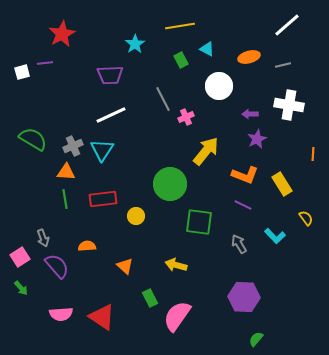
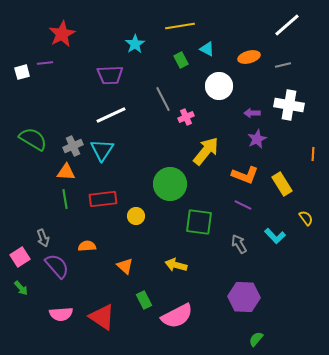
purple arrow at (250, 114): moved 2 px right, 1 px up
green rectangle at (150, 298): moved 6 px left, 2 px down
pink semicircle at (177, 316): rotated 152 degrees counterclockwise
